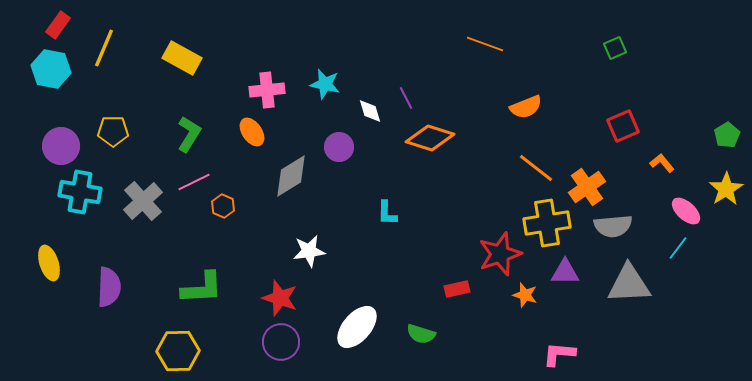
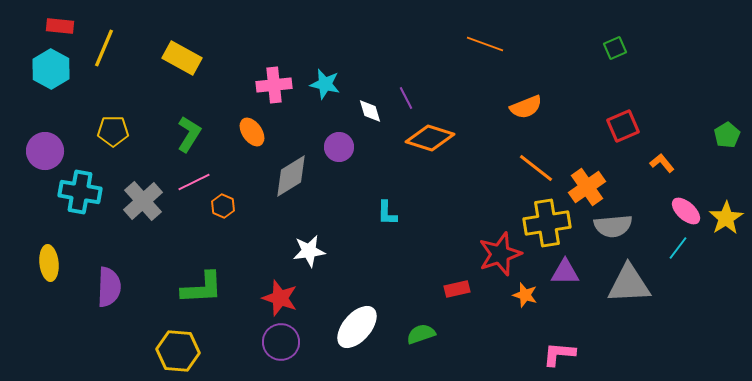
red rectangle at (58, 25): moved 2 px right, 1 px down; rotated 60 degrees clockwise
cyan hexagon at (51, 69): rotated 18 degrees clockwise
pink cross at (267, 90): moved 7 px right, 5 px up
purple circle at (61, 146): moved 16 px left, 5 px down
yellow star at (726, 189): moved 29 px down
yellow ellipse at (49, 263): rotated 12 degrees clockwise
green semicircle at (421, 334): rotated 144 degrees clockwise
yellow hexagon at (178, 351): rotated 6 degrees clockwise
